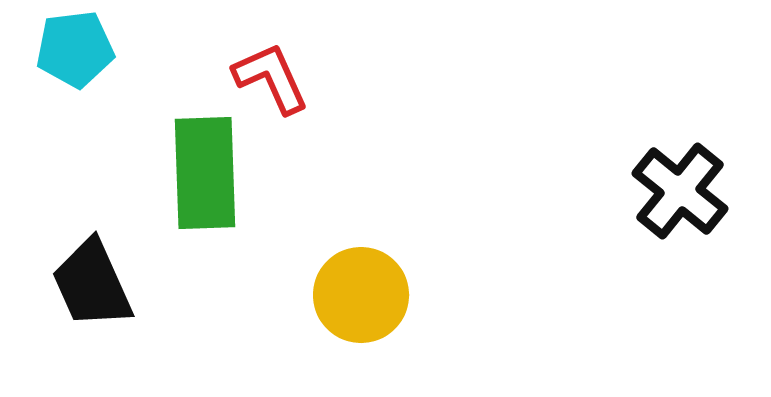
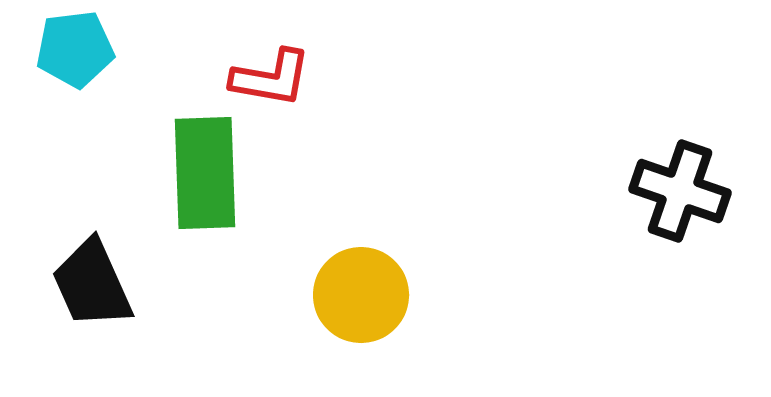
red L-shape: rotated 124 degrees clockwise
black cross: rotated 20 degrees counterclockwise
